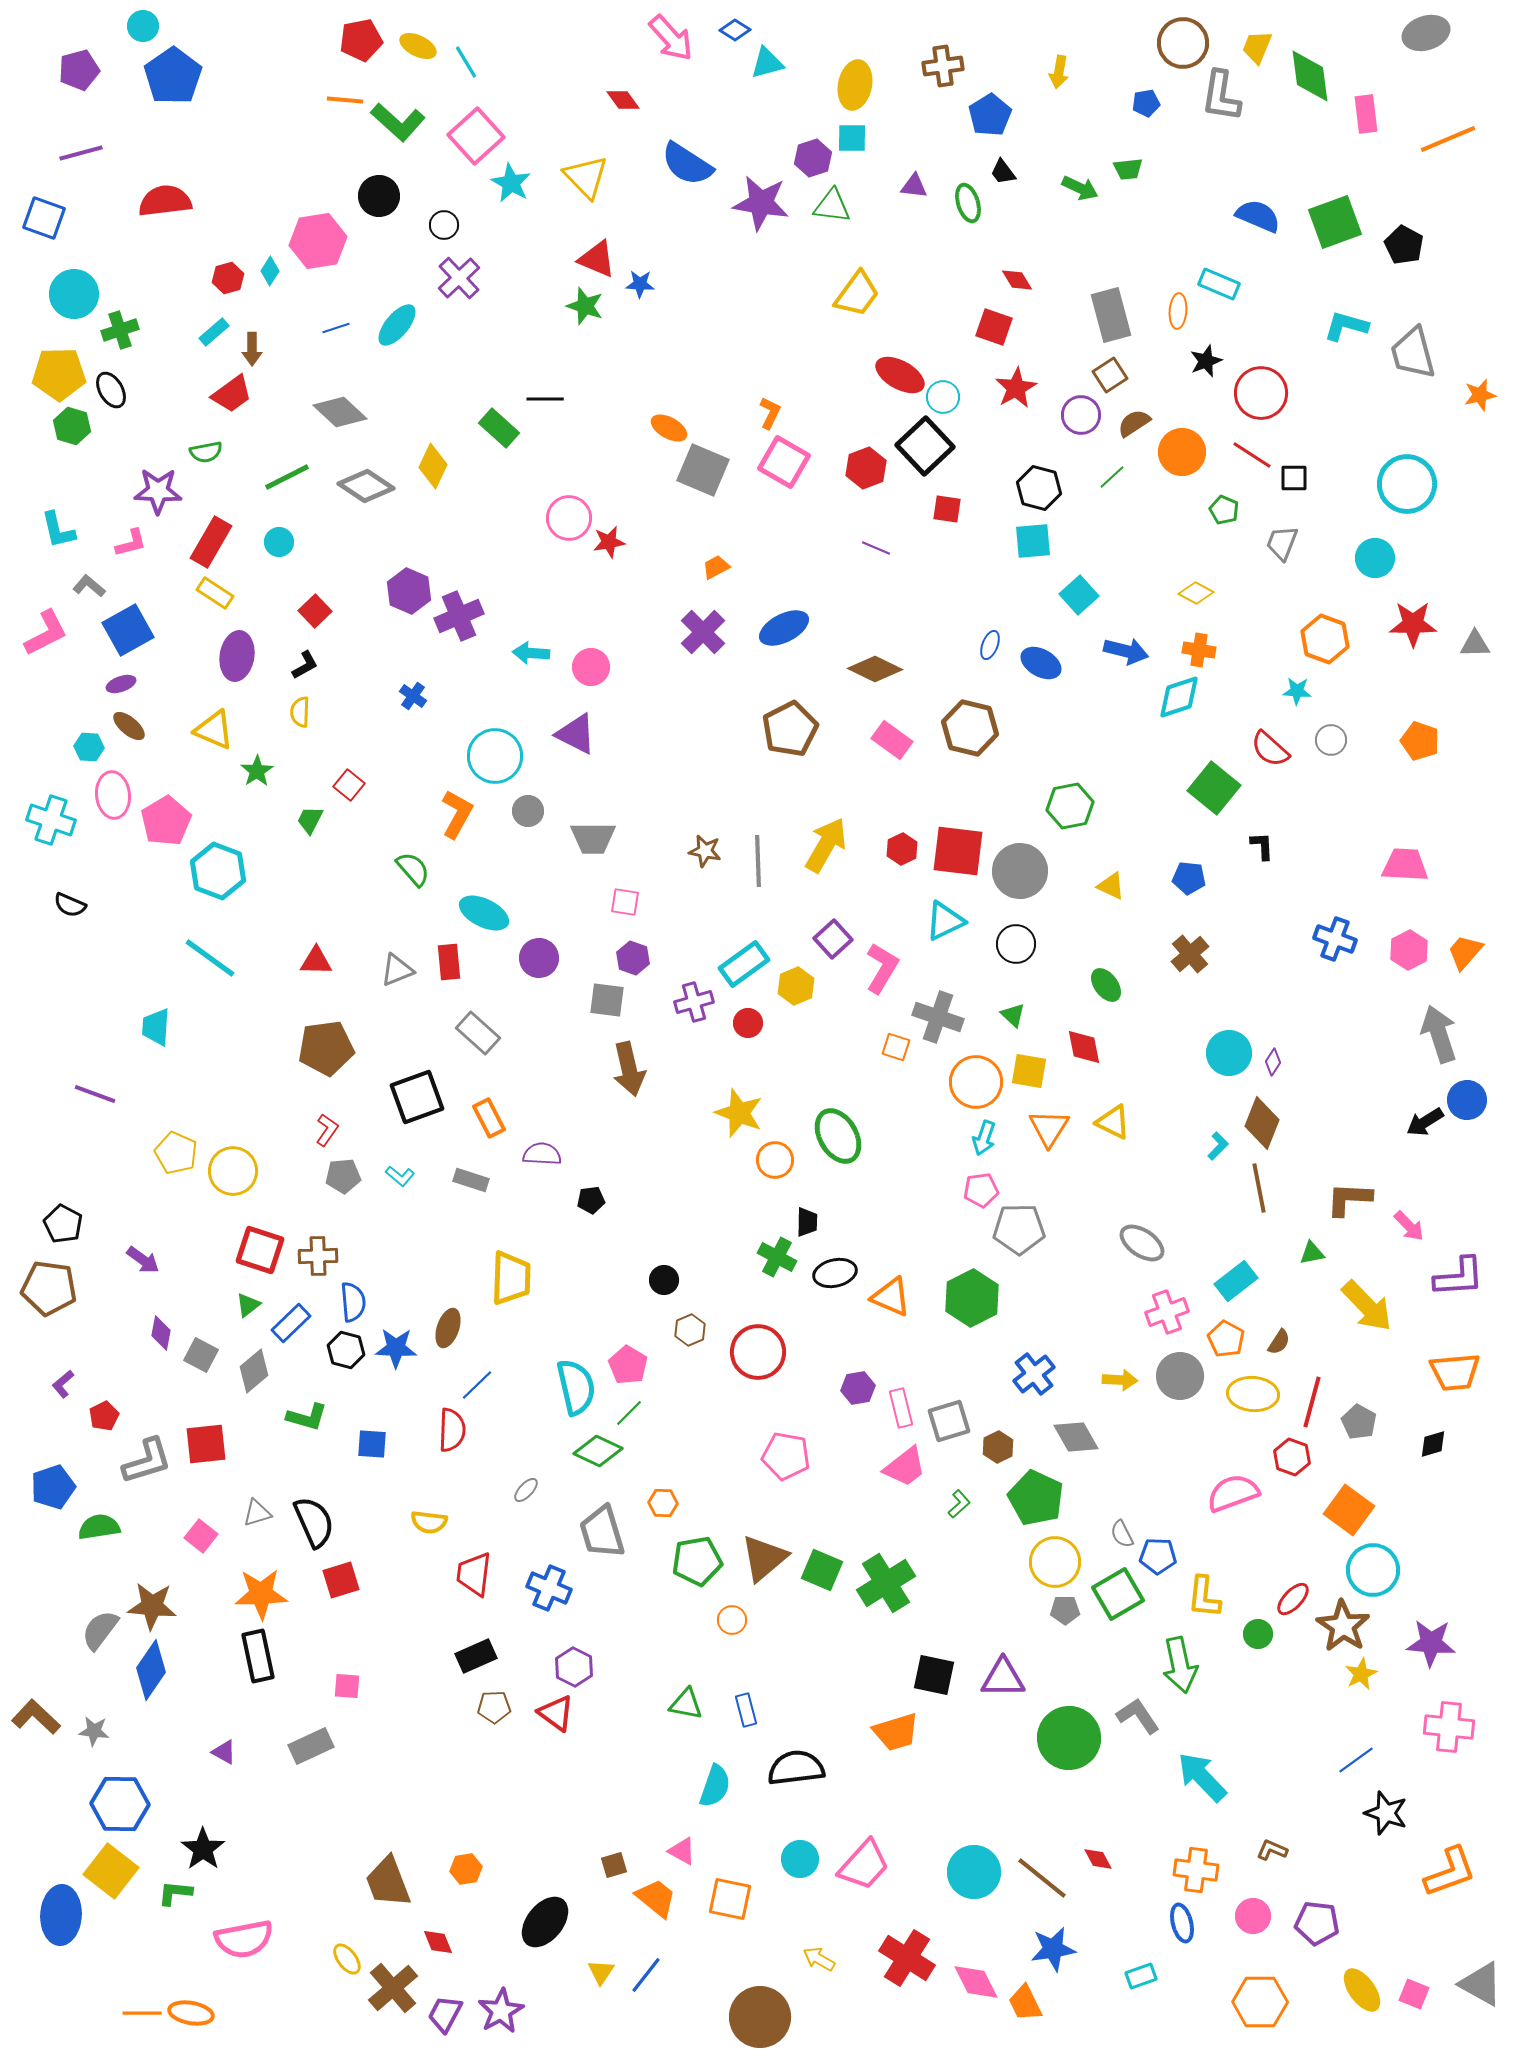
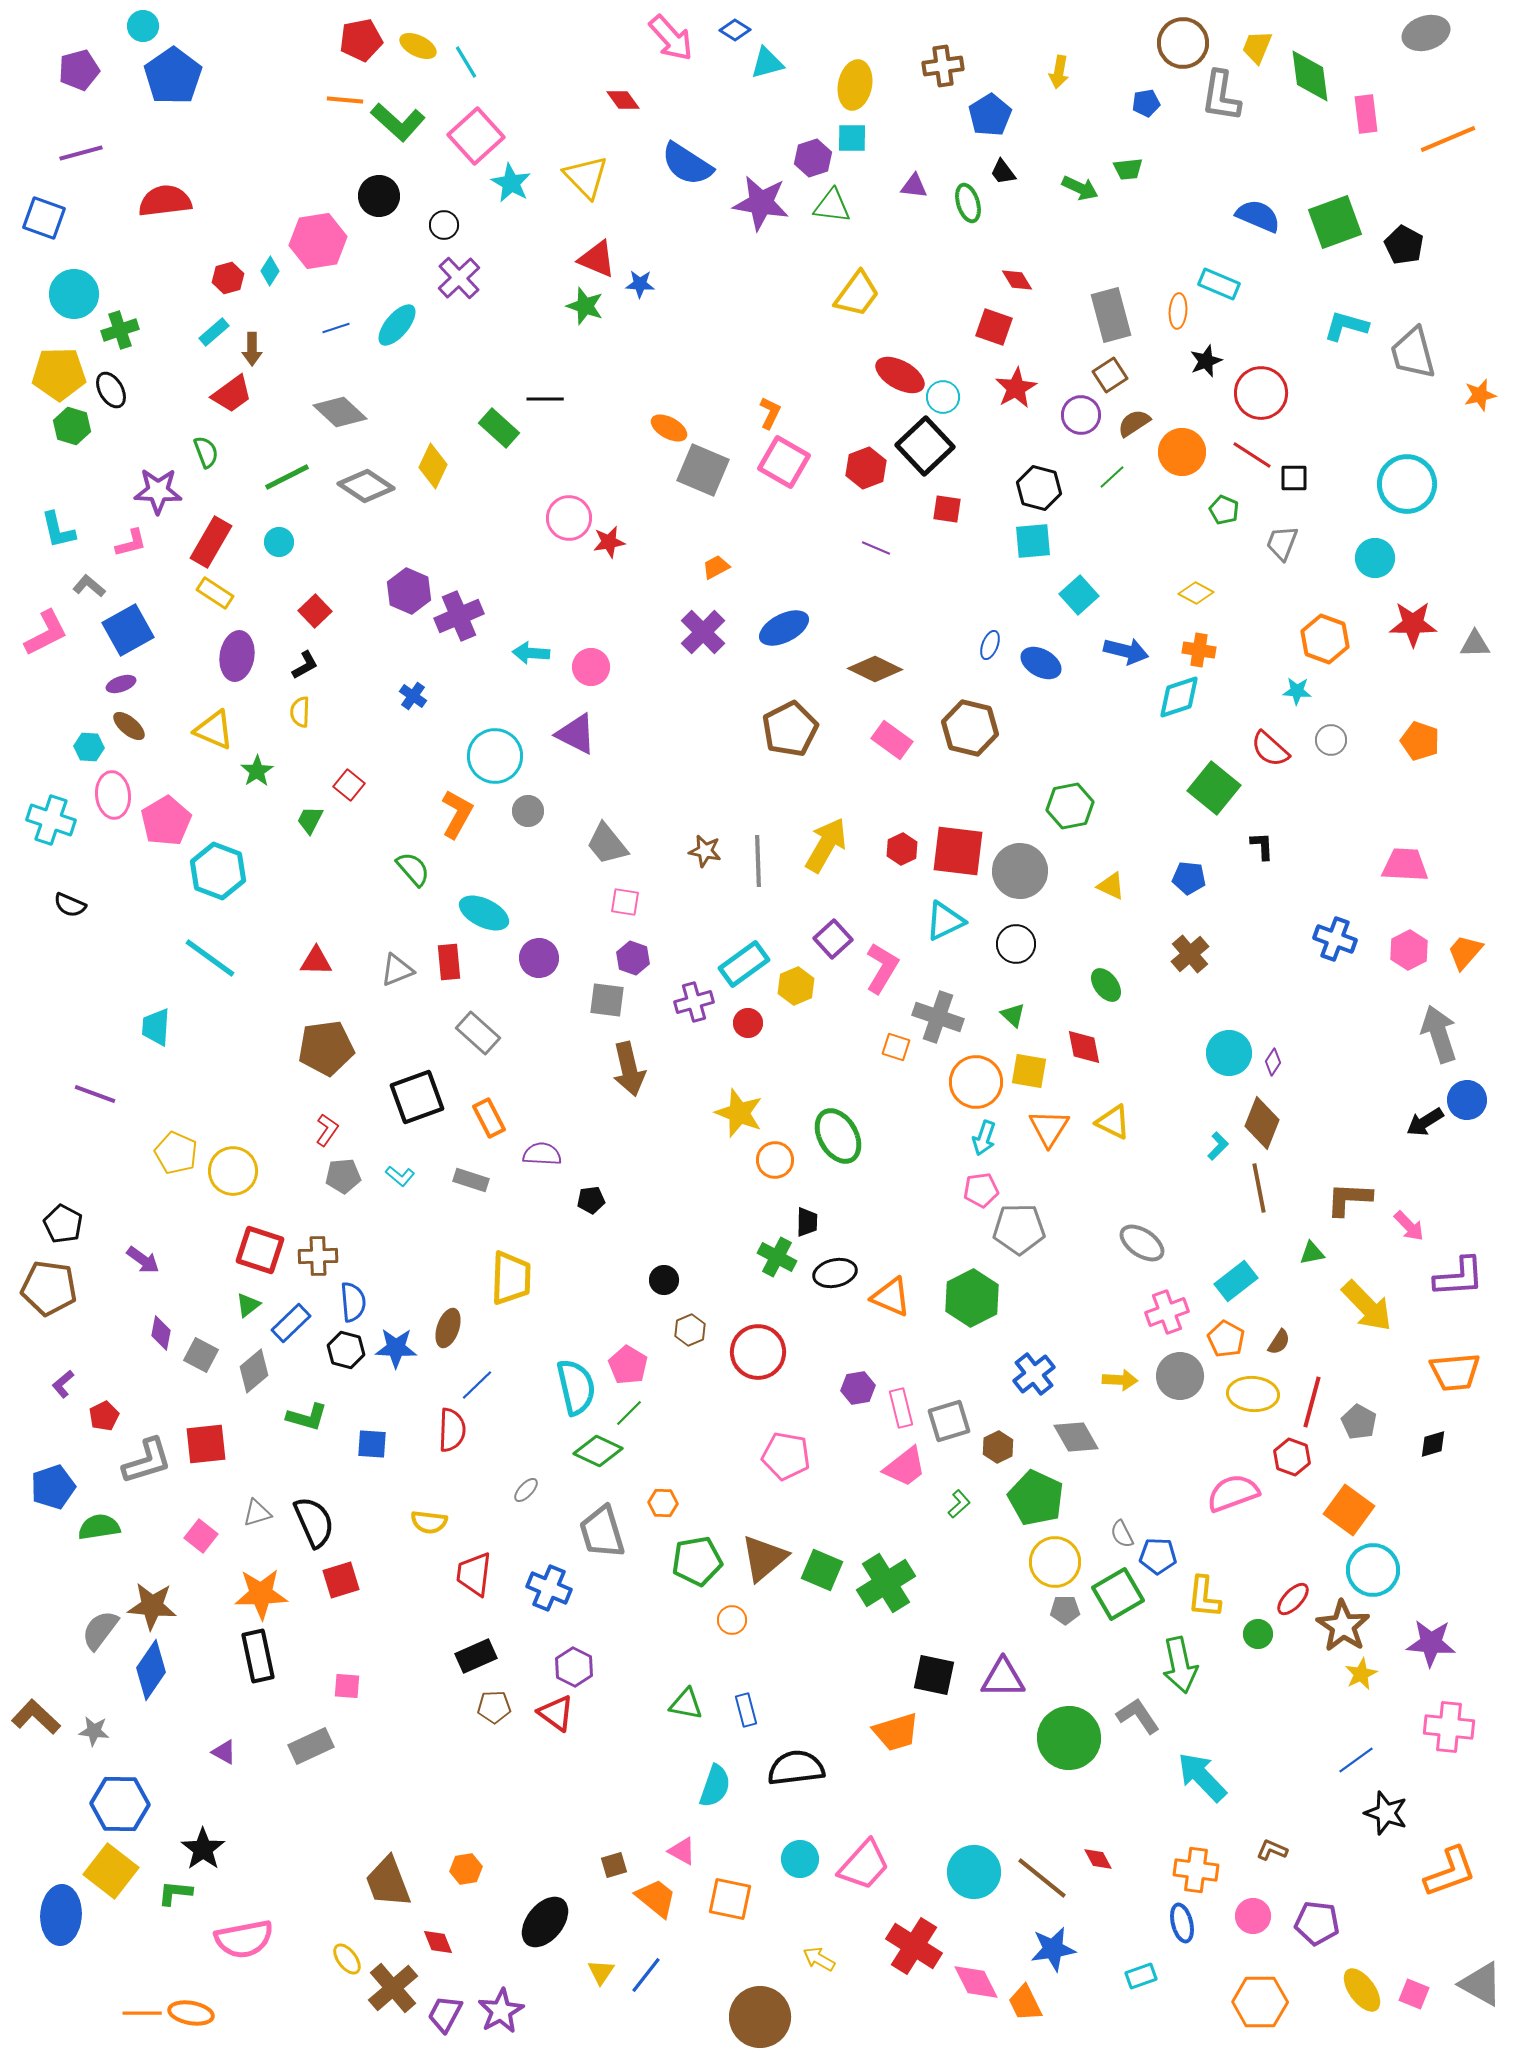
green semicircle at (206, 452): rotated 100 degrees counterclockwise
gray trapezoid at (593, 838): moved 14 px right, 6 px down; rotated 51 degrees clockwise
red cross at (907, 1958): moved 7 px right, 12 px up
